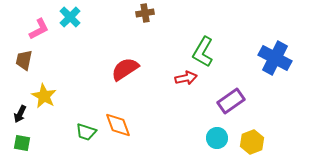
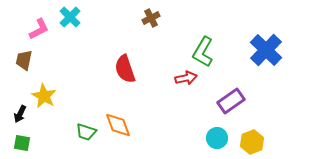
brown cross: moved 6 px right, 5 px down; rotated 18 degrees counterclockwise
blue cross: moved 9 px left, 8 px up; rotated 16 degrees clockwise
red semicircle: rotated 76 degrees counterclockwise
